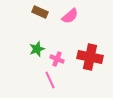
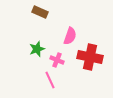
pink semicircle: moved 20 px down; rotated 30 degrees counterclockwise
pink cross: moved 1 px down
